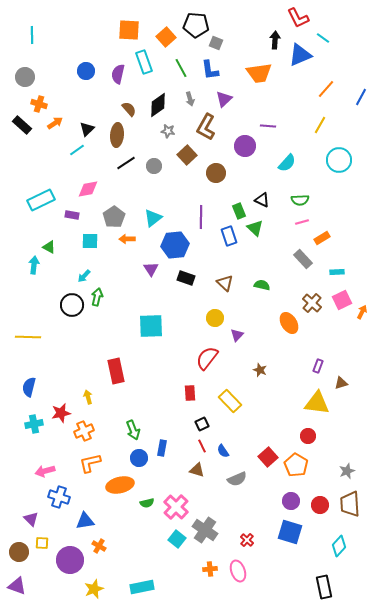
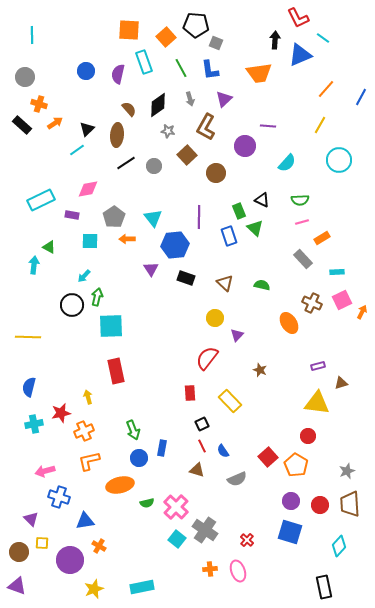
purple line at (201, 217): moved 2 px left
cyan triangle at (153, 218): rotated 30 degrees counterclockwise
brown cross at (312, 303): rotated 18 degrees counterclockwise
cyan square at (151, 326): moved 40 px left
purple rectangle at (318, 366): rotated 56 degrees clockwise
orange L-shape at (90, 463): moved 1 px left, 2 px up
